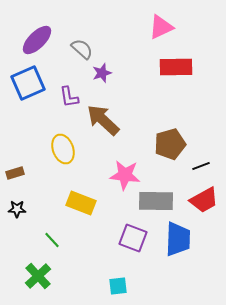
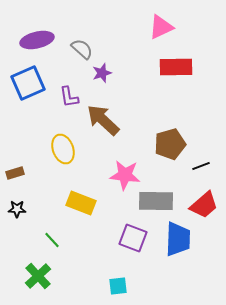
purple ellipse: rotated 32 degrees clockwise
red trapezoid: moved 5 px down; rotated 12 degrees counterclockwise
